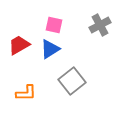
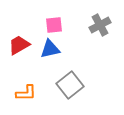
pink square: rotated 18 degrees counterclockwise
blue triangle: rotated 20 degrees clockwise
gray square: moved 2 px left, 4 px down
